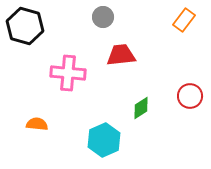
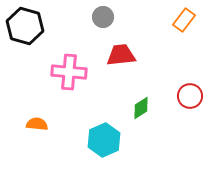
pink cross: moved 1 px right, 1 px up
